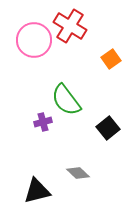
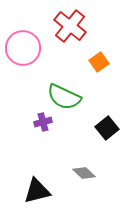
red cross: rotated 8 degrees clockwise
pink circle: moved 11 px left, 8 px down
orange square: moved 12 px left, 3 px down
green semicircle: moved 2 px left, 3 px up; rotated 28 degrees counterclockwise
black square: moved 1 px left
gray diamond: moved 6 px right
